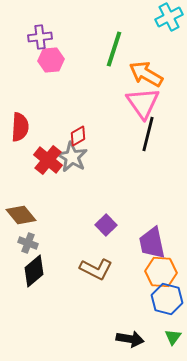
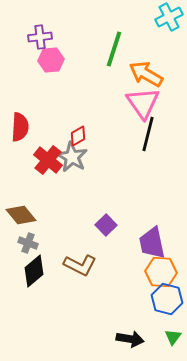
brown L-shape: moved 16 px left, 4 px up
